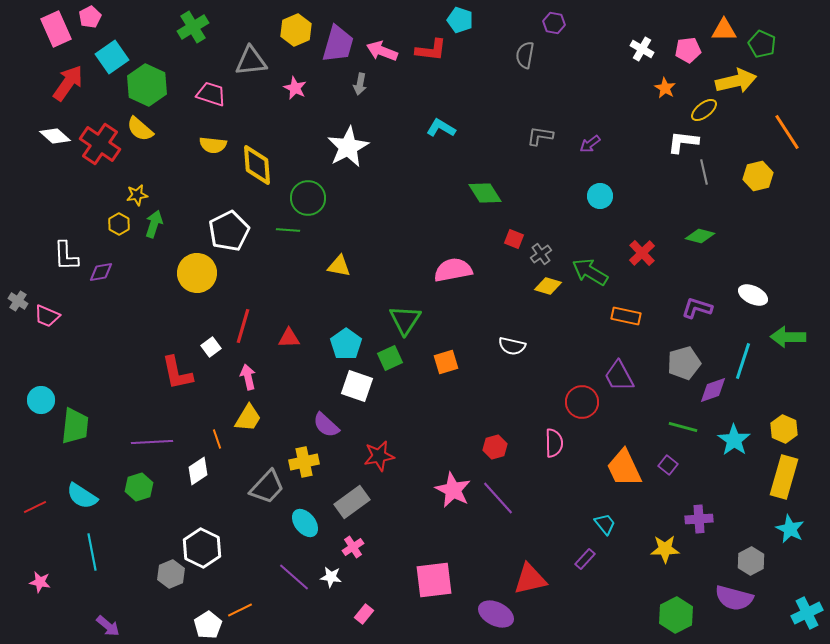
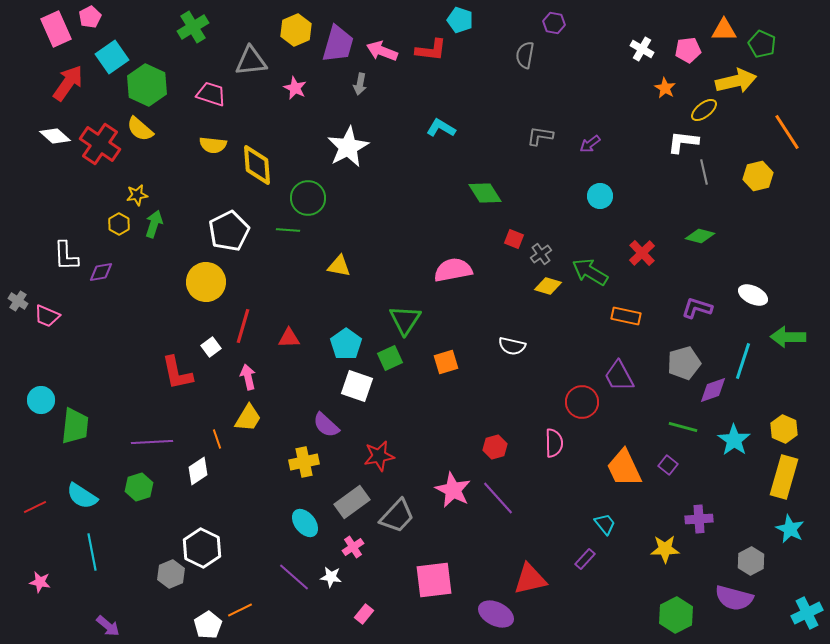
yellow circle at (197, 273): moved 9 px right, 9 px down
gray trapezoid at (267, 487): moved 130 px right, 29 px down
